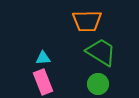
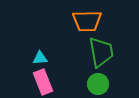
green trapezoid: rotated 48 degrees clockwise
cyan triangle: moved 3 px left
